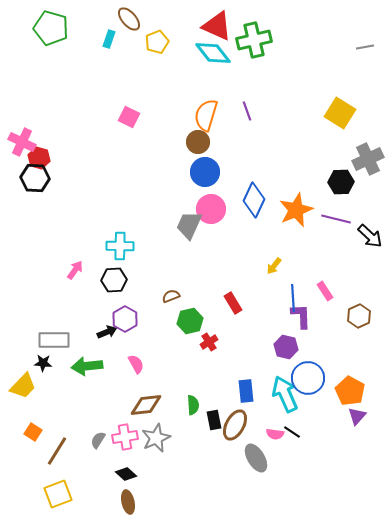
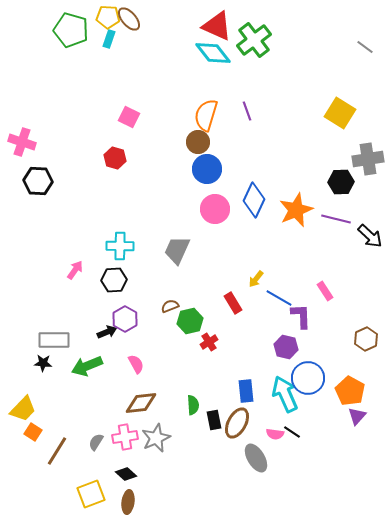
green pentagon at (51, 28): moved 20 px right, 2 px down
green cross at (254, 40): rotated 24 degrees counterclockwise
yellow pentagon at (157, 42): moved 49 px left, 25 px up; rotated 25 degrees clockwise
gray line at (365, 47): rotated 48 degrees clockwise
pink cross at (22, 142): rotated 8 degrees counterclockwise
red hexagon at (39, 158): moved 76 px right
gray cross at (368, 159): rotated 16 degrees clockwise
blue circle at (205, 172): moved 2 px right, 3 px up
black hexagon at (35, 178): moved 3 px right, 3 px down
pink circle at (211, 209): moved 4 px right
gray trapezoid at (189, 225): moved 12 px left, 25 px down
yellow arrow at (274, 266): moved 18 px left, 13 px down
brown semicircle at (171, 296): moved 1 px left, 10 px down
blue line at (293, 298): moved 14 px left; rotated 56 degrees counterclockwise
brown hexagon at (359, 316): moved 7 px right, 23 px down
green arrow at (87, 366): rotated 16 degrees counterclockwise
yellow trapezoid at (23, 386): moved 23 px down
brown diamond at (146, 405): moved 5 px left, 2 px up
brown ellipse at (235, 425): moved 2 px right, 2 px up
gray semicircle at (98, 440): moved 2 px left, 2 px down
yellow square at (58, 494): moved 33 px right
brown ellipse at (128, 502): rotated 20 degrees clockwise
